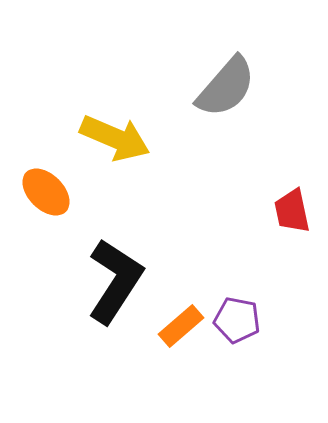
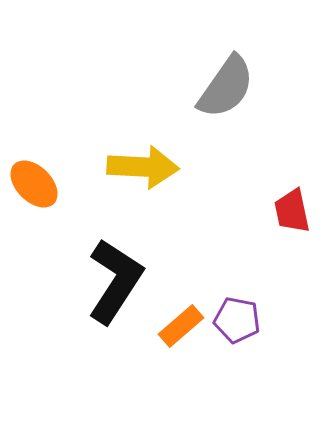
gray semicircle: rotated 6 degrees counterclockwise
yellow arrow: moved 28 px right, 29 px down; rotated 20 degrees counterclockwise
orange ellipse: moved 12 px left, 8 px up
